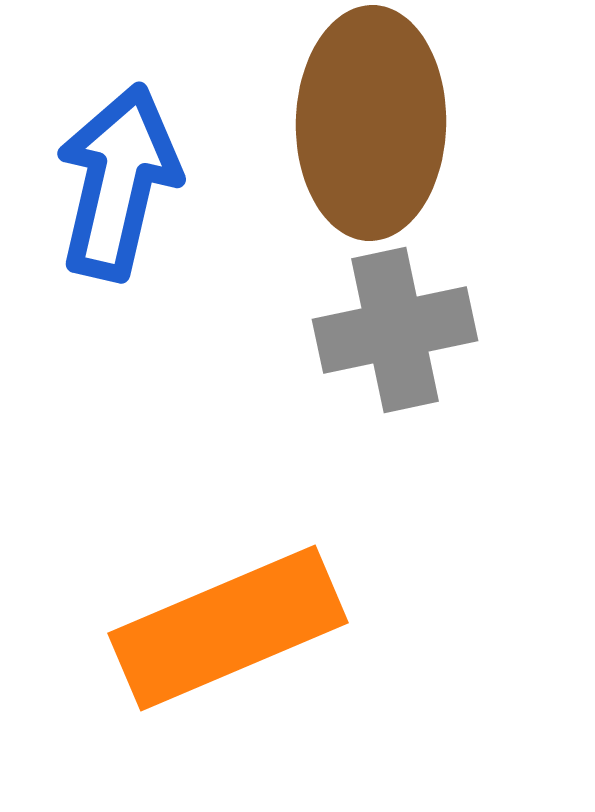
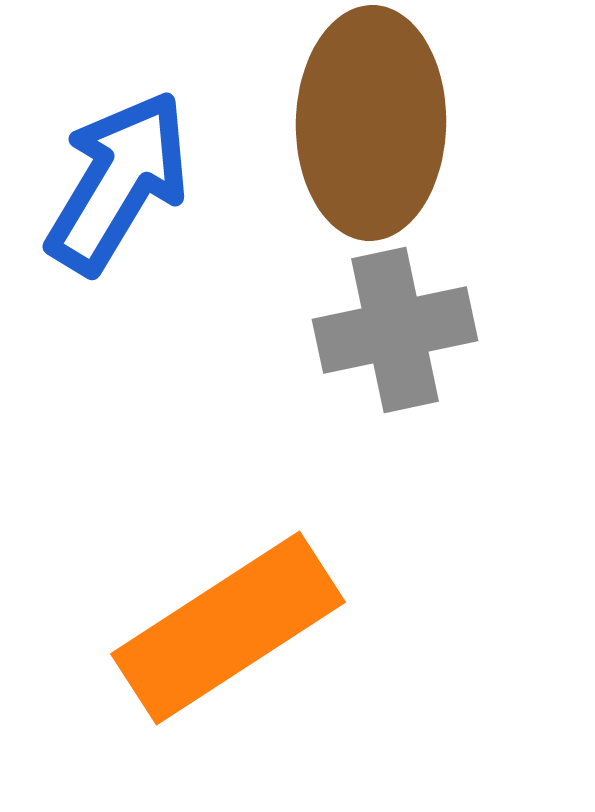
blue arrow: rotated 18 degrees clockwise
orange rectangle: rotated 10 degrees counterclockwise
